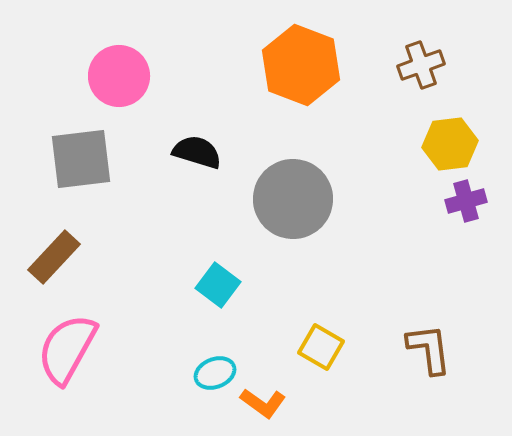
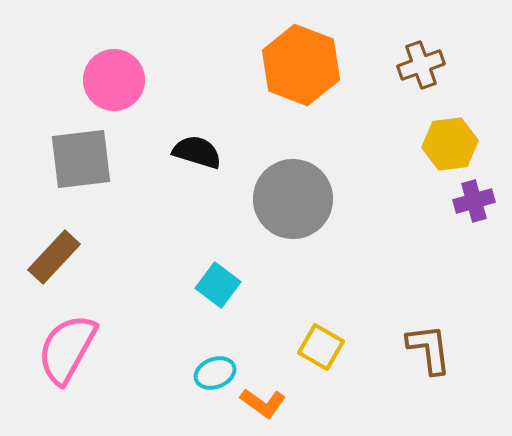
pink circle: moved 5 px left, 4 px down
purple cross: moved 8 px right
